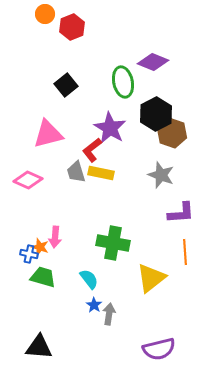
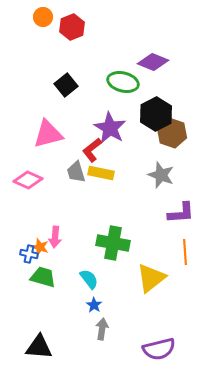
orange circle: moved 2 px left, 3 px down
green ellipse: rotated 64 degrees counterclockwise
gray arrow: moved 7 px left, 15 px down
